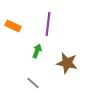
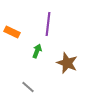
orange rectangle: moved 1 px left, 6 px down
brown star: rotated 10 degrees clockwise
gray line: moved 5 px left, 4 px down
